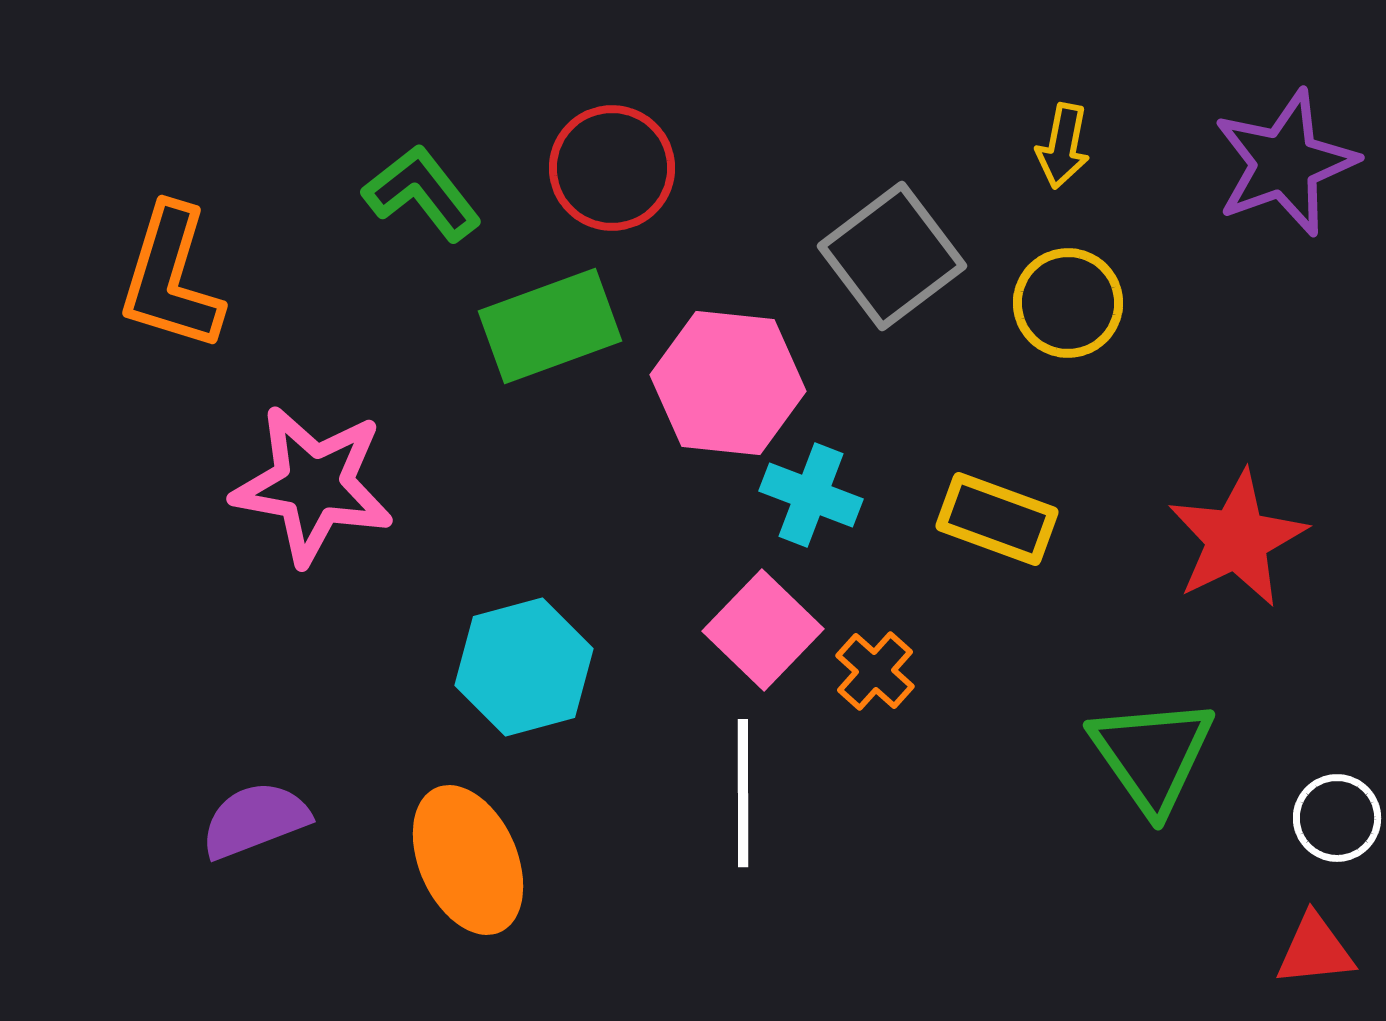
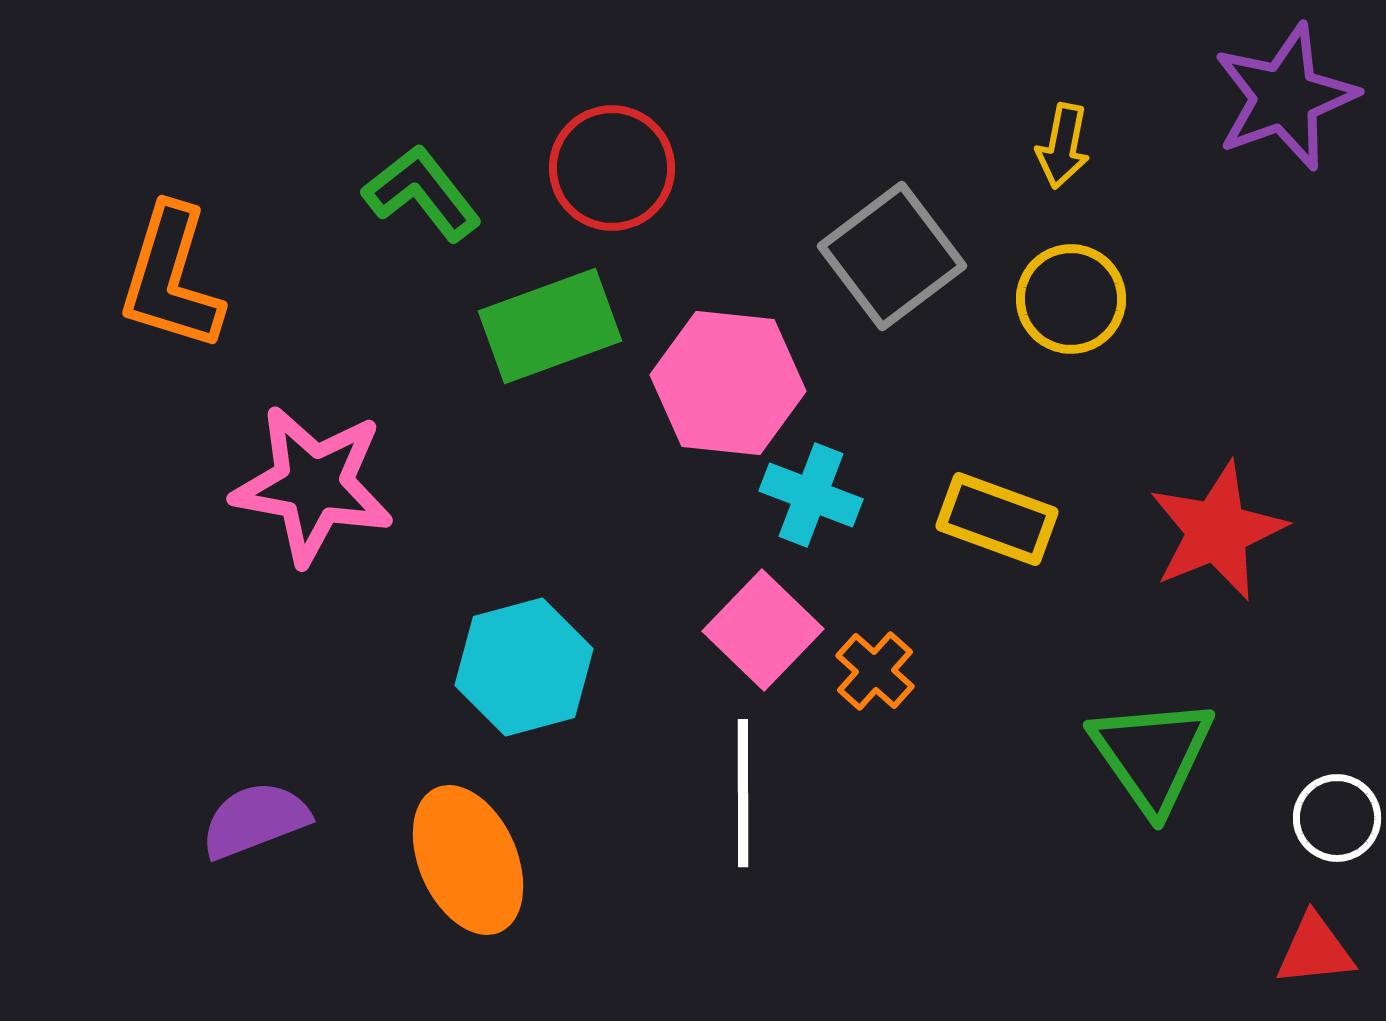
purple star: moved 66 px up
yellow circle: moved 3 px right, 4 px up
red star: moved 20 px left, 8 px up; rotated 4 degrees clockwise
